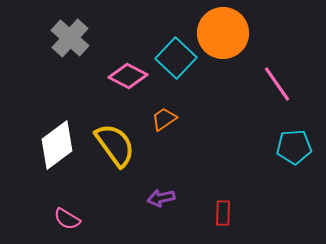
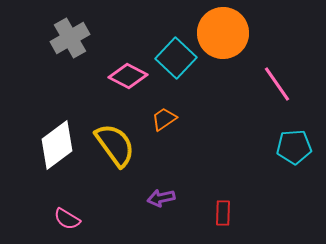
gray cross: rotated 18 degrees clockwise
